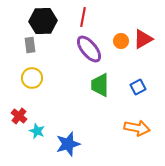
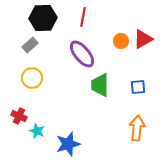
black hexagon: moved 3 px up
gray rectangle: rotated 56 degrees clockwise
purple ellipse: moved 7 px left, 5 px down
blue square: rotated 21 degrees clockwise
red cross: rotated 14 degrees counterclockwise
orange arrow: rotated 95 degrees counterclockwise
